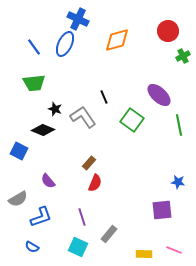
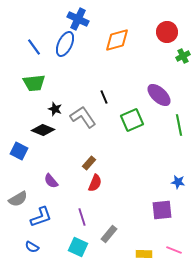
red circle: moved 1 px left, 1 px down
green square: rotated 30 degrees clockwise
purple semicircle: moved 3 px right
